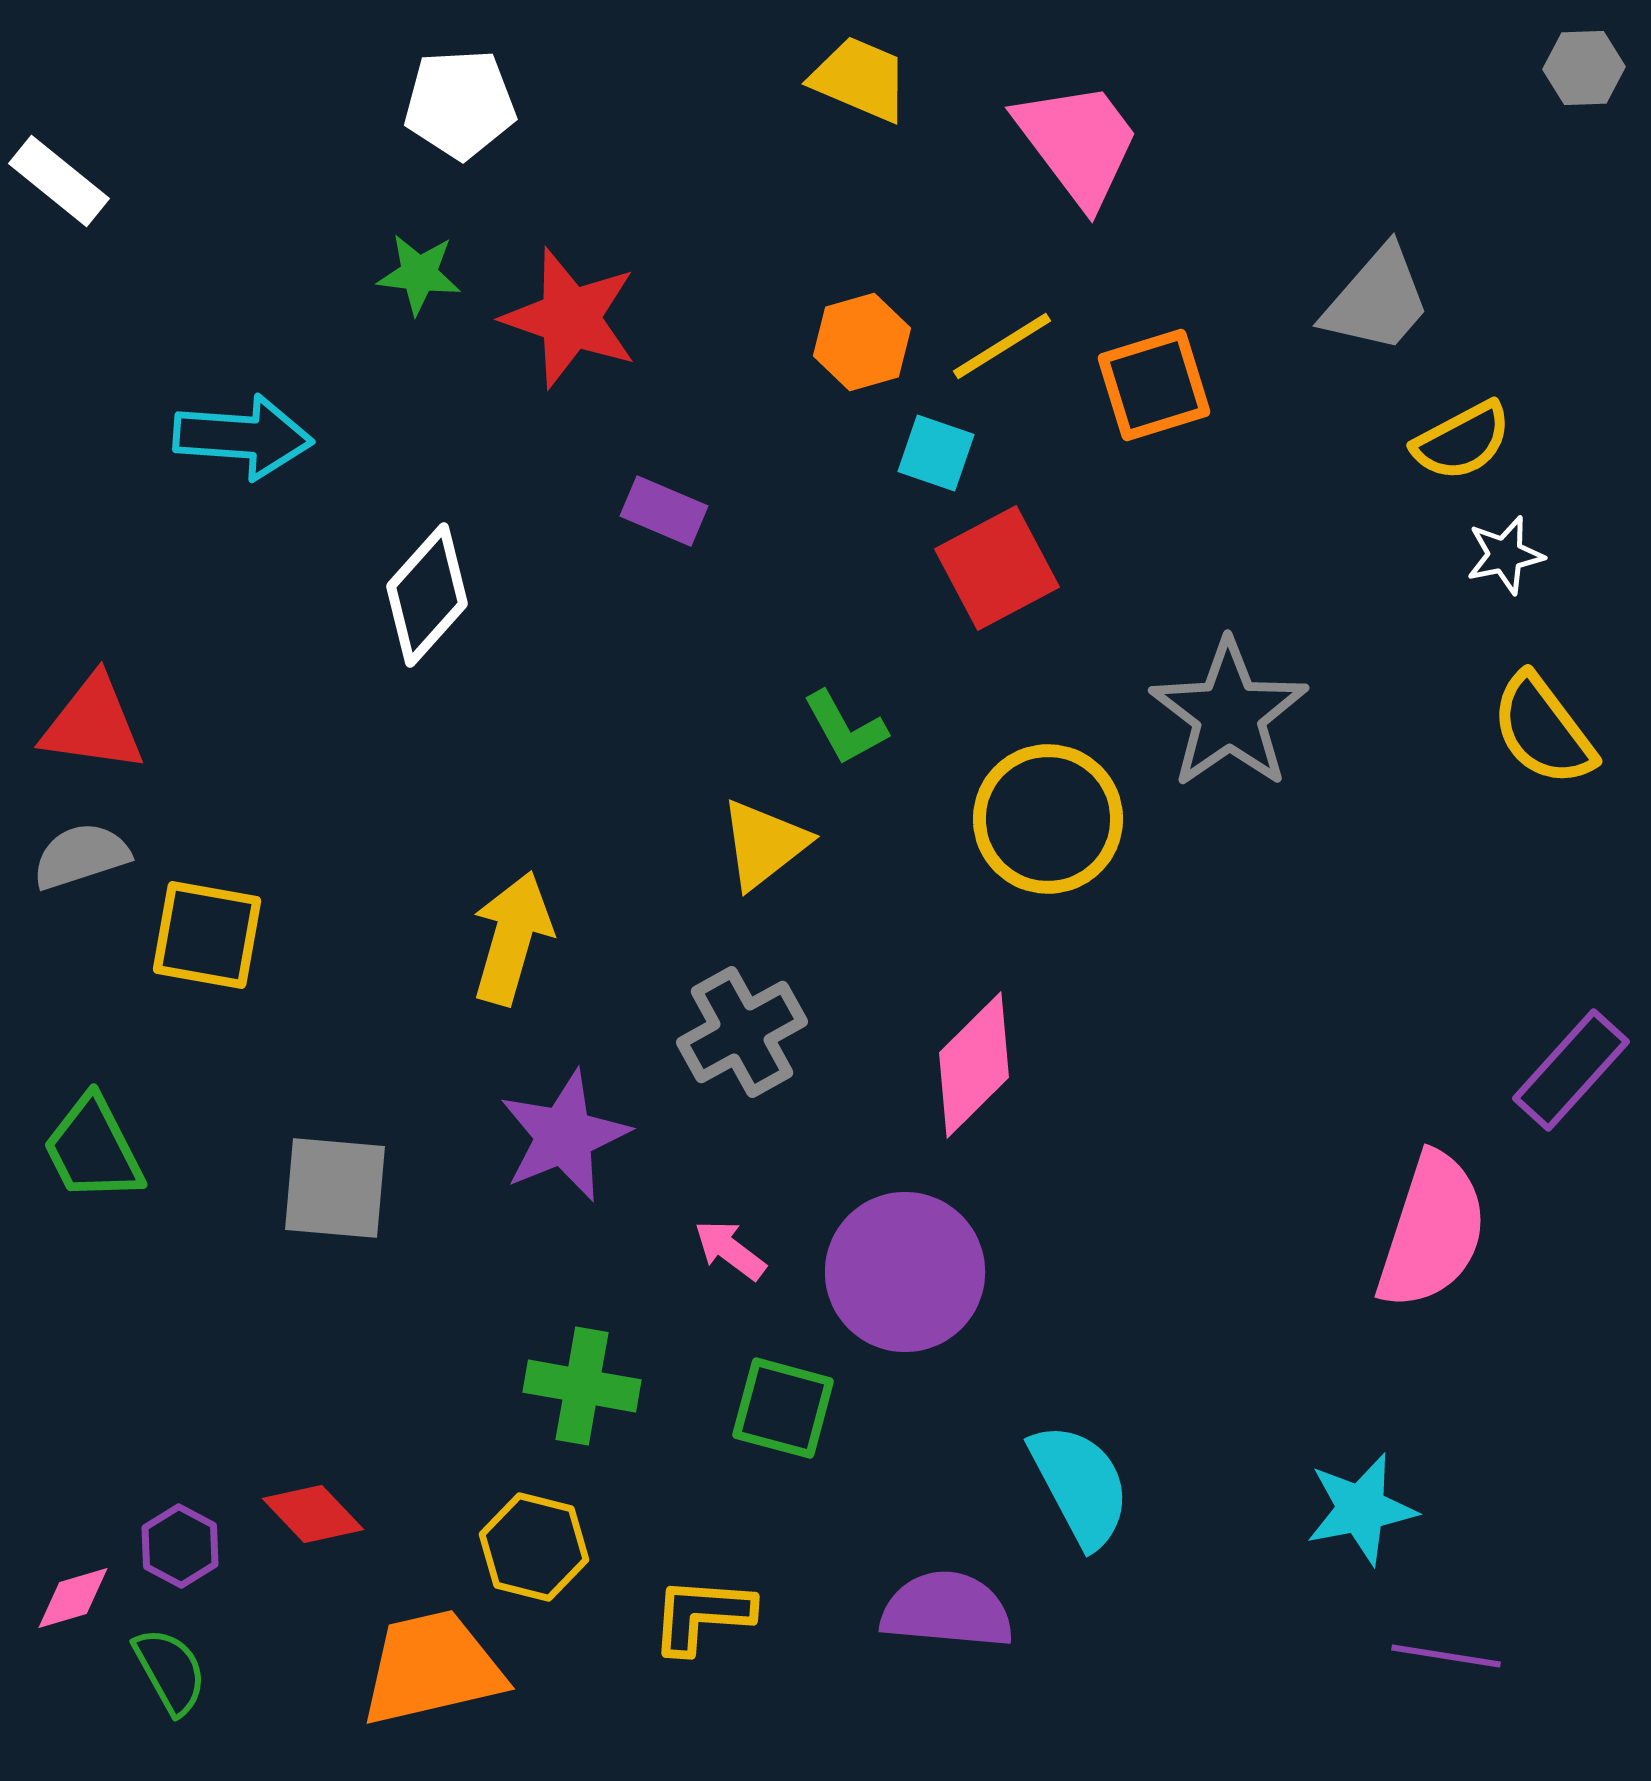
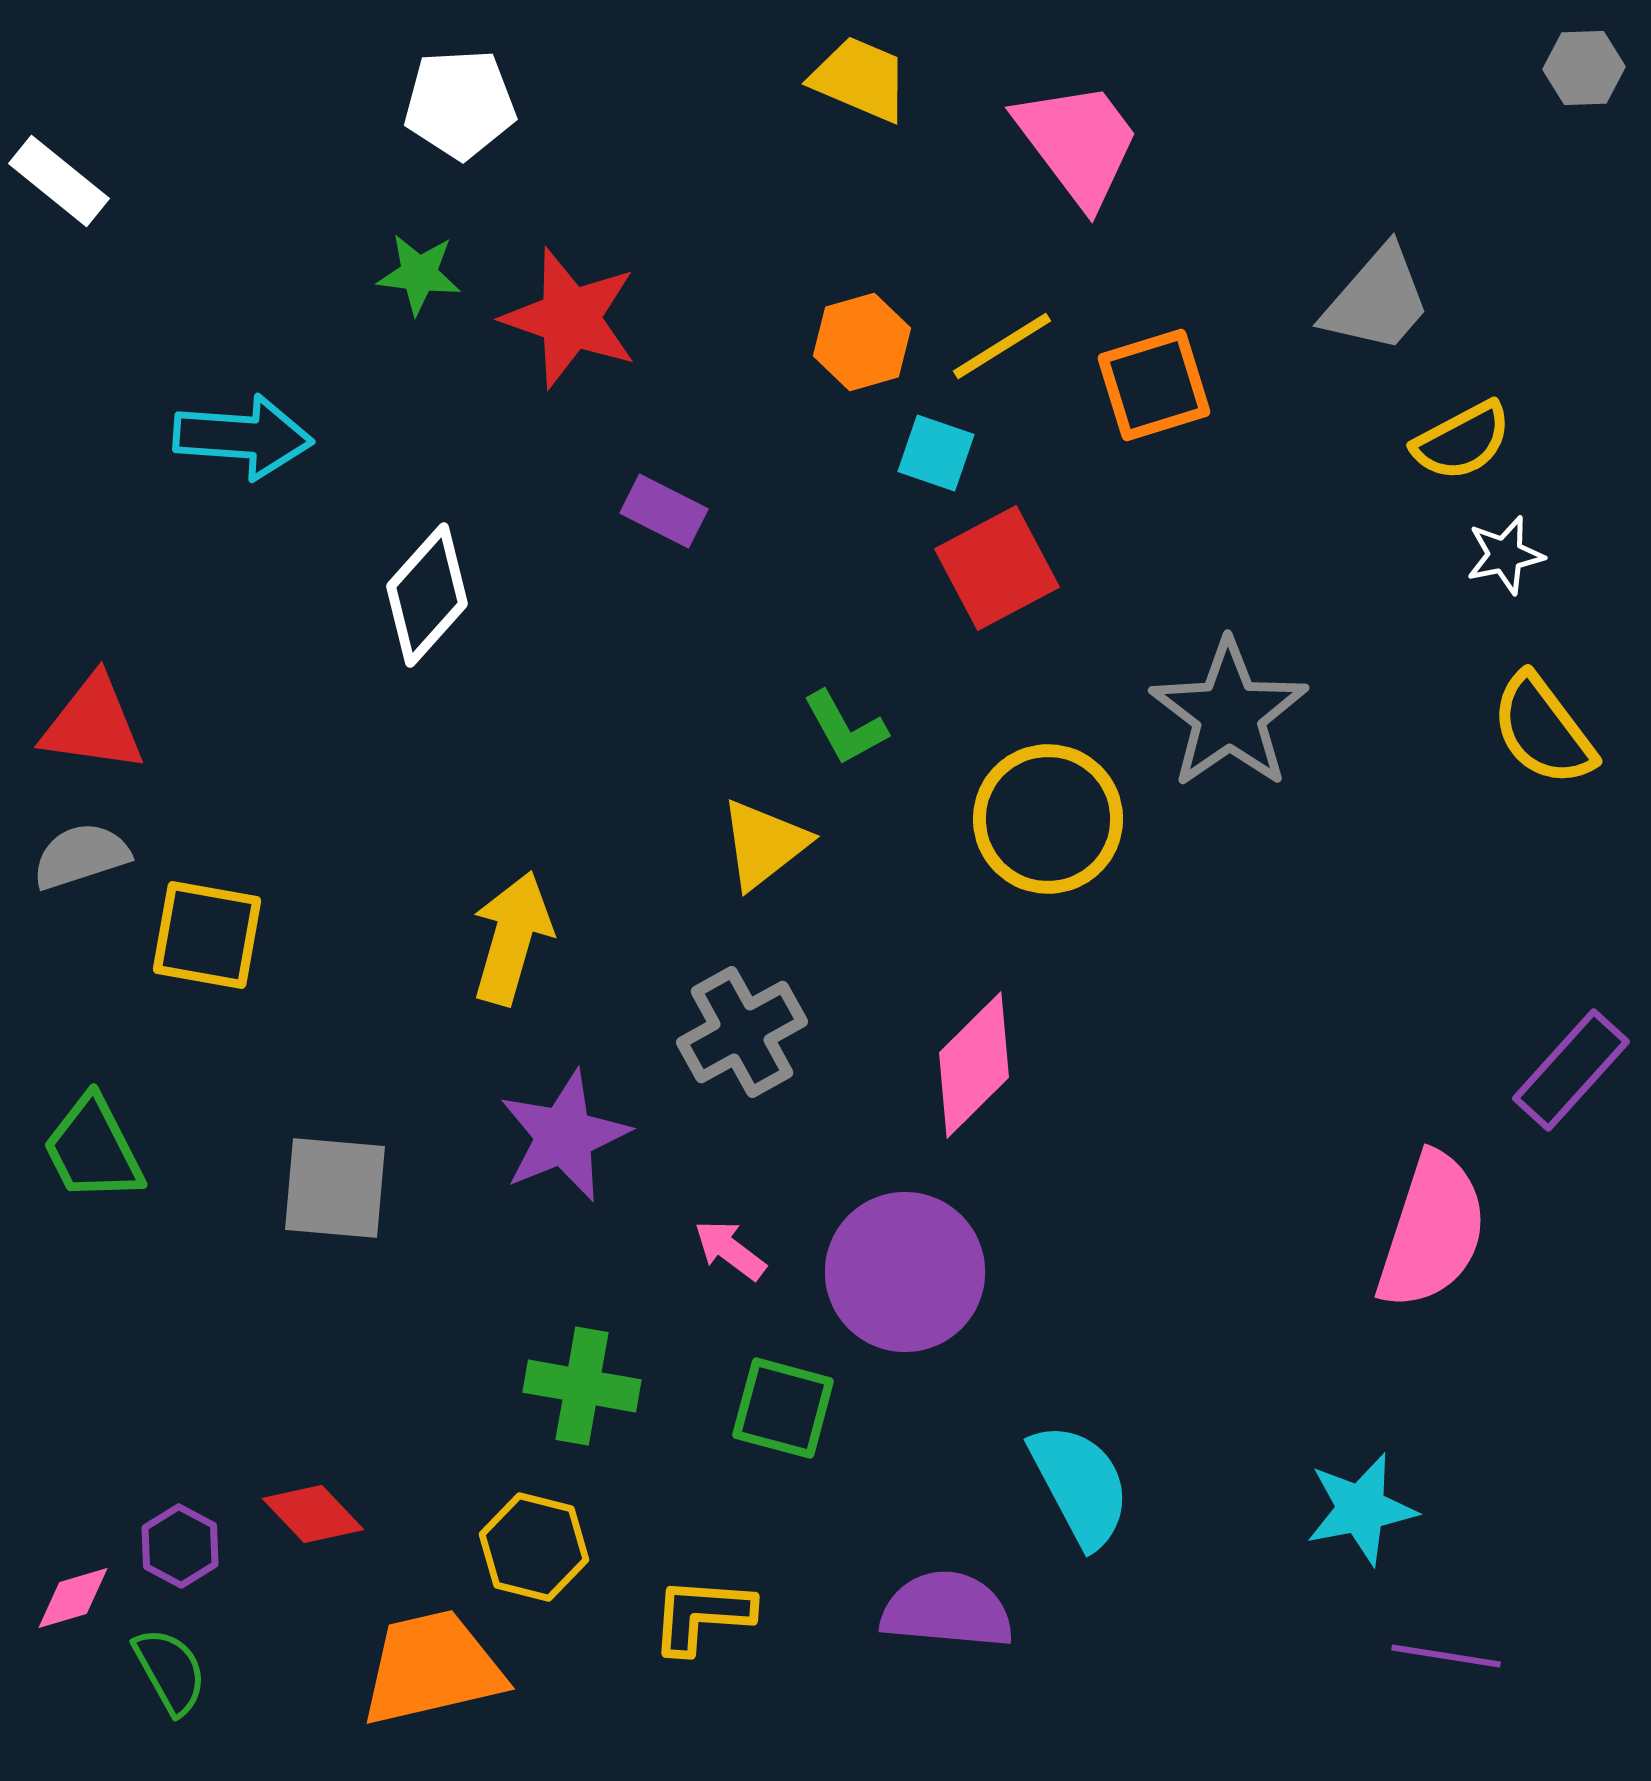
purple rectangle at (664, 511): rotated 4 degrees clockwise
